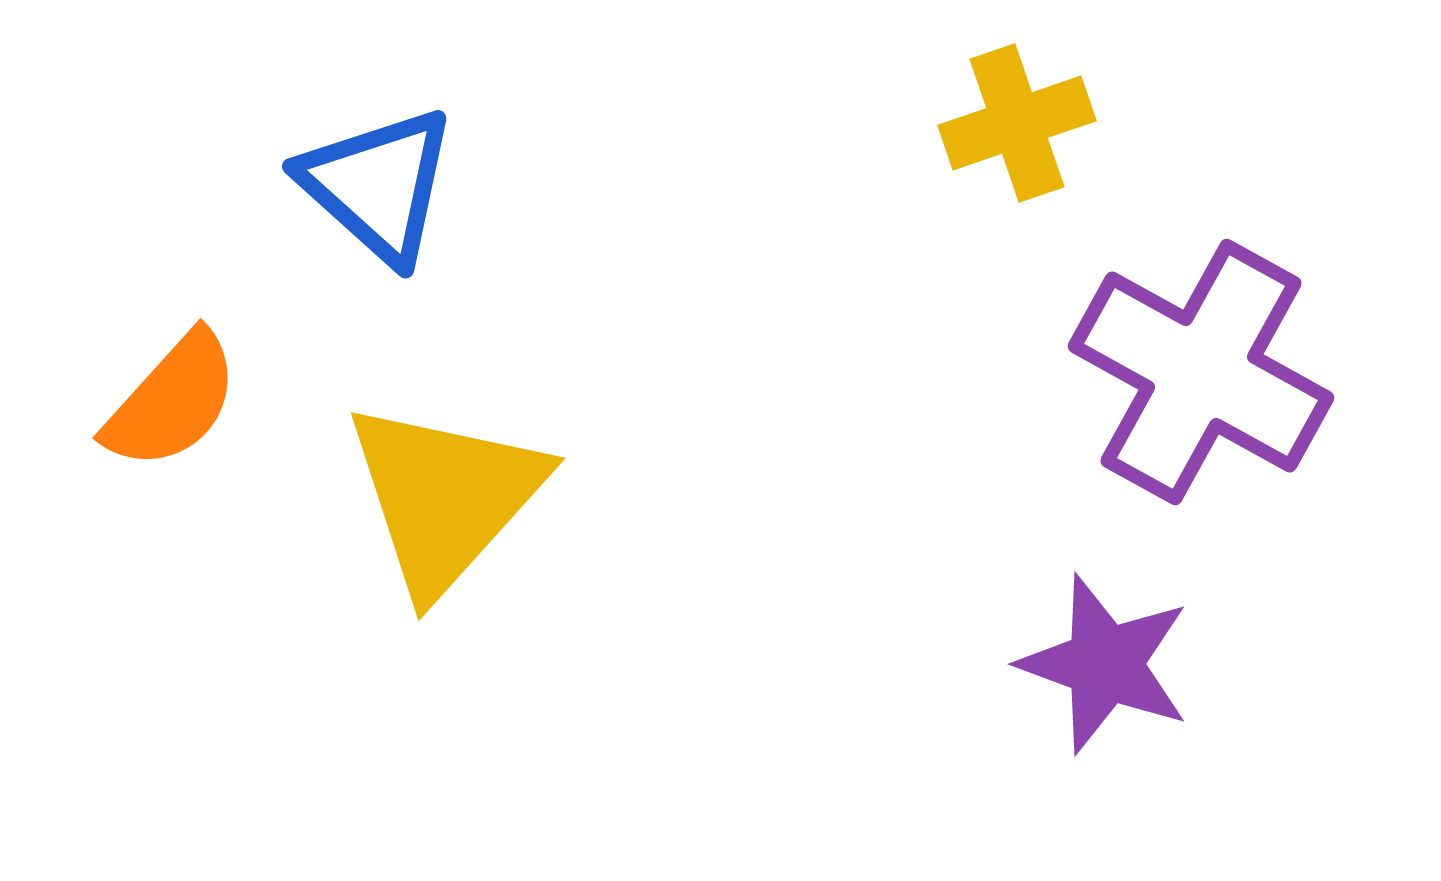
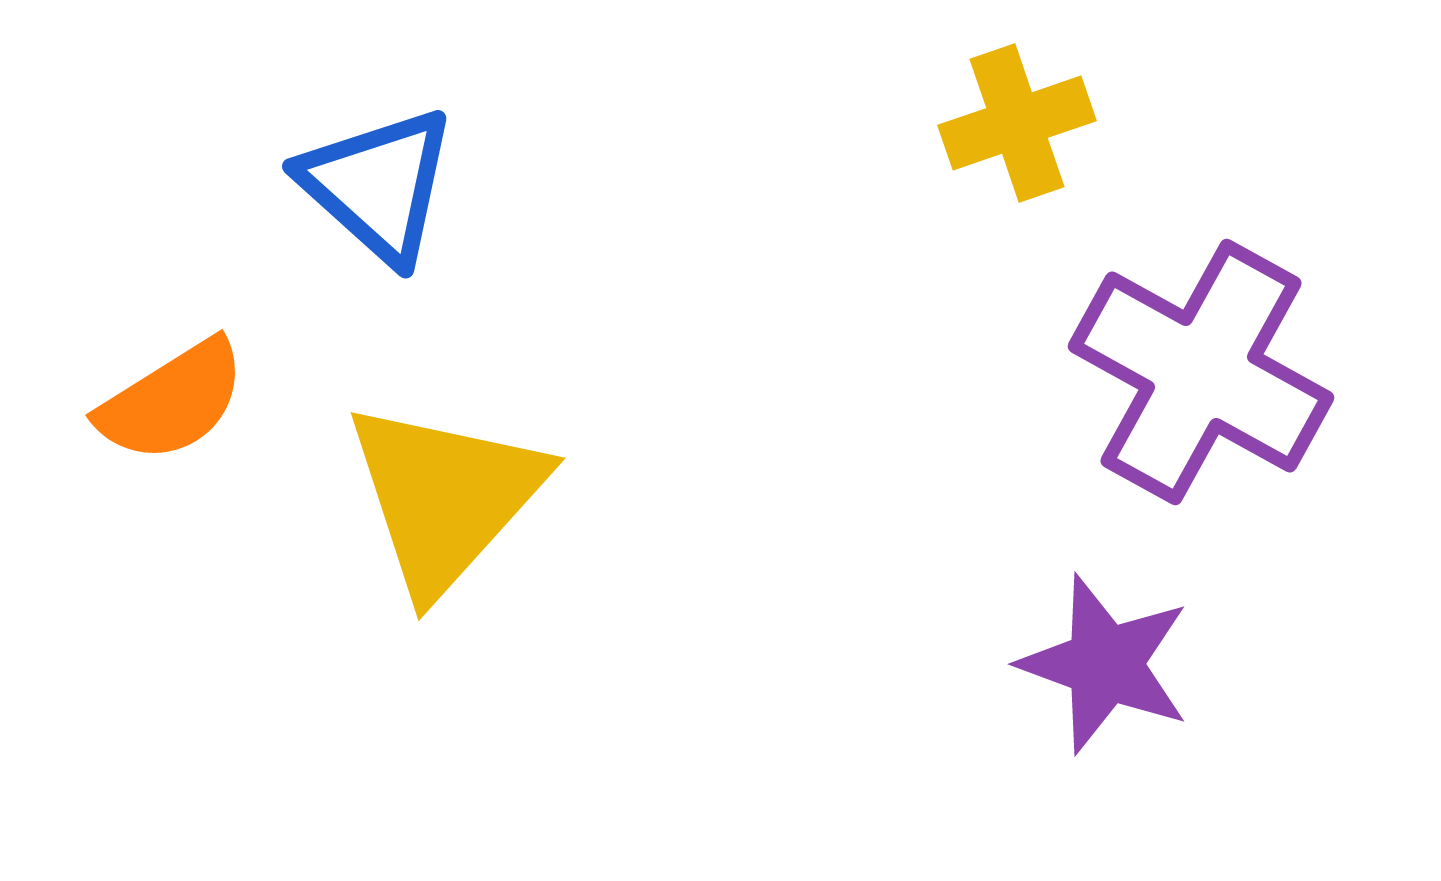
orange semicircle: rotated 16 degrees clockwise
